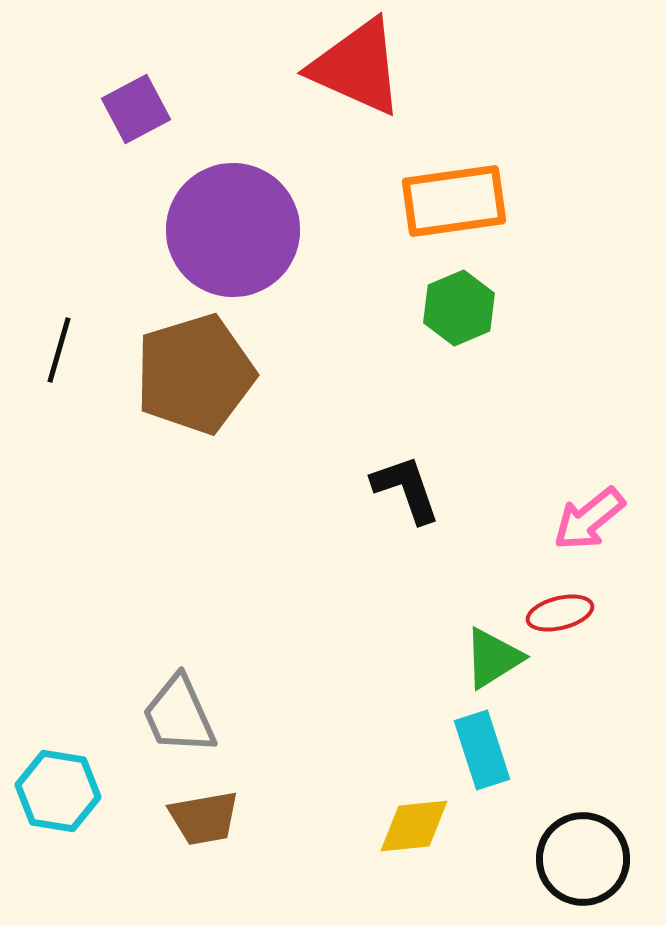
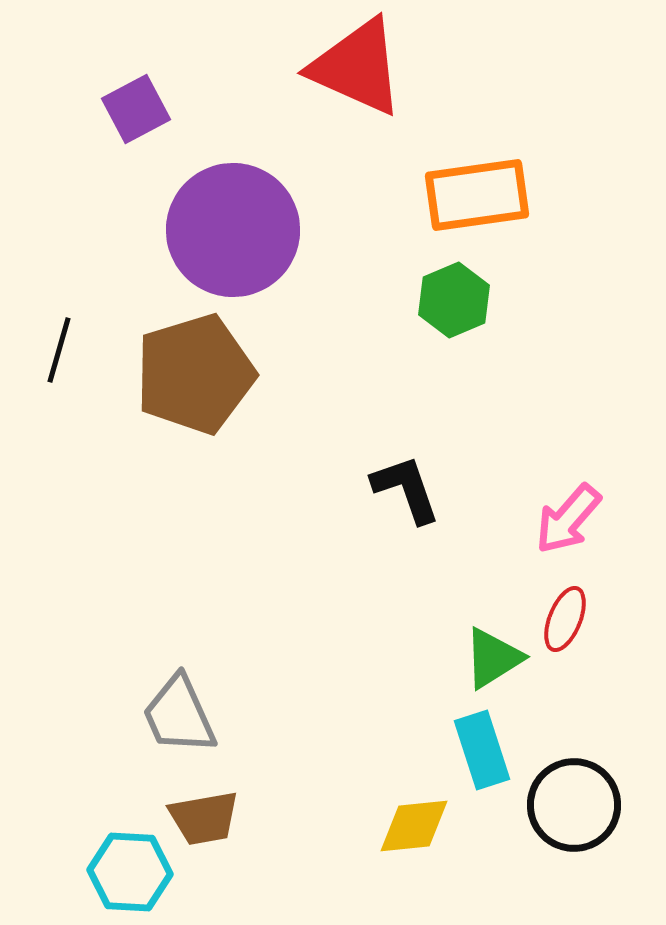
orange rectangle: moved 23 px right, 6 px up
green hexagon: moved 5 px left, 8 px up
pink arrow: moved 21 px left; rotated 10 degrees counterclockwise
red ellipse: moved 5 px right, 6 px down; rotated 54 degrees counterclockwise
cyan hexagon: moved 72 px right, 81 px down; rotated 6 degrees counterclockwise
black circle: moved 9 px left, 54 px up
